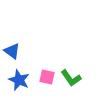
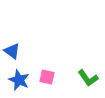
green L-shape: moved 17 px right
